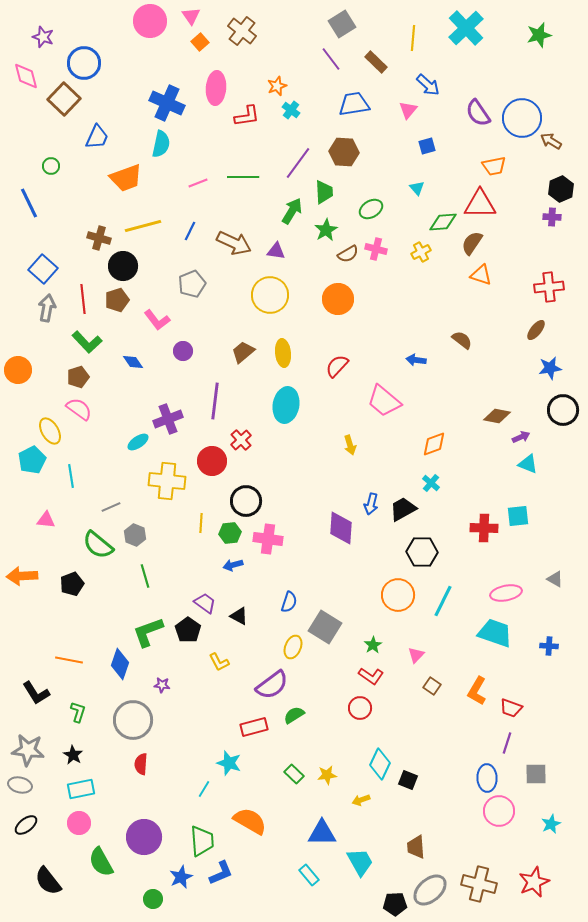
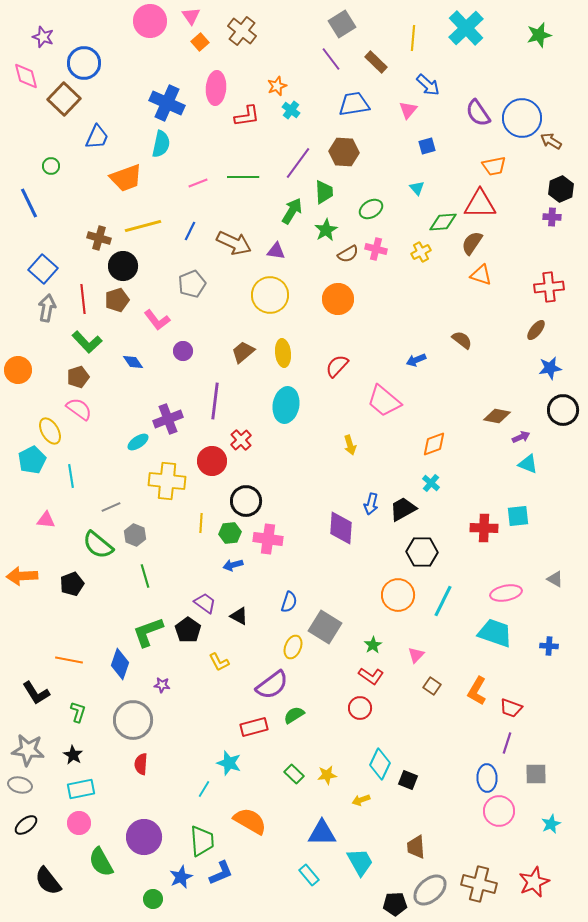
blue arrow at (416, 360): rotated 30 degrees counterclockwise
